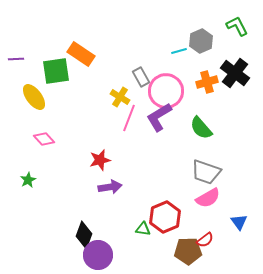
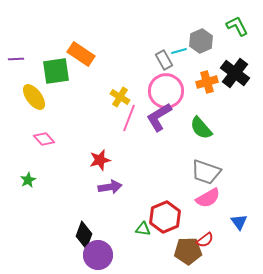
gray rectangle: moved 23 px right, 17 px up
